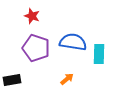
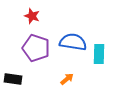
black rectangle: moved 1 px right, 1 px up; rotated 18 degrees clockwise
